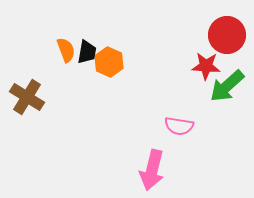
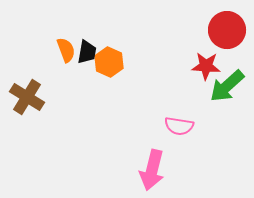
red circle: moved 5 px up
